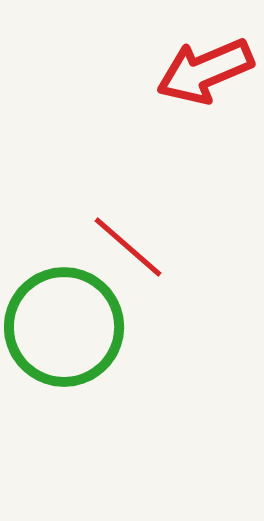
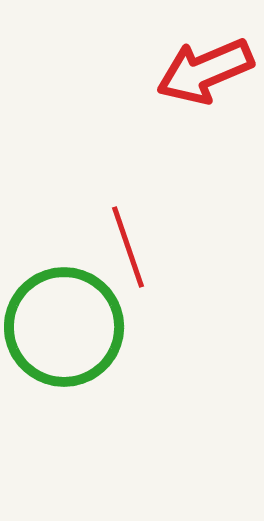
red line: rotated 30 degrees clockwise
